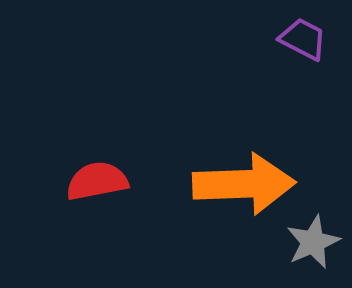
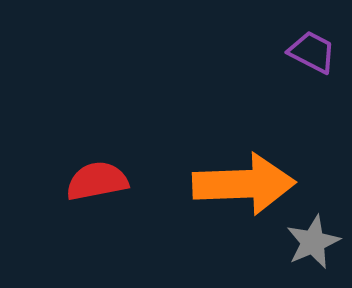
purple trapezoid: moved 9 px right, 13 px down
